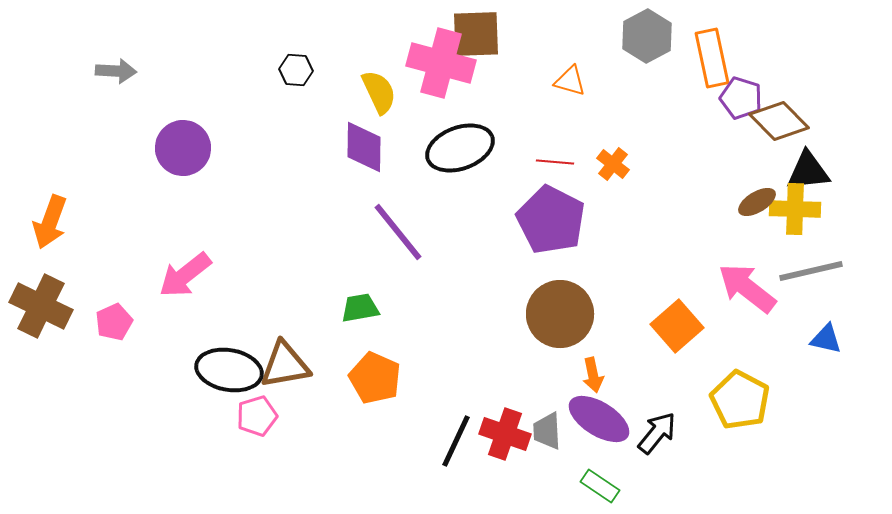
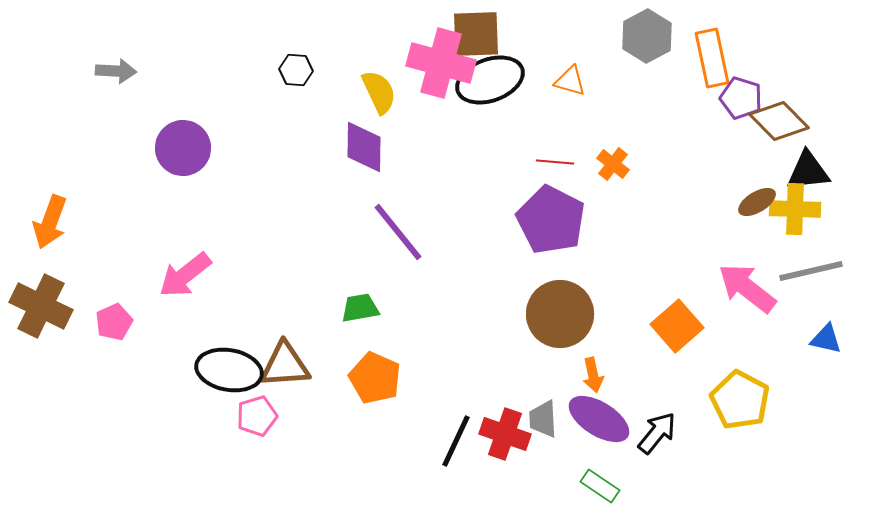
black ellipse at (460, 148): moved 30 px right, 68 px up
brown triangle at (285, 365): rotated 6 degrees clockwise
gray trapezoid at (547, 431): moved 4 px left, 12 px up
